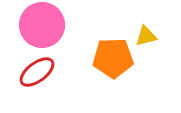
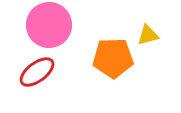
pink circle: moved 7 px right
yellow triangle: moved 2 px right, 1 px up
